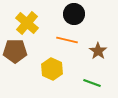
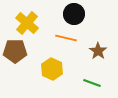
orange line: moved 1 px left, 2 px up
